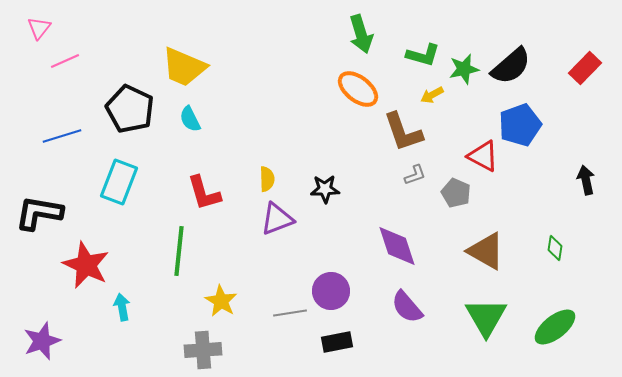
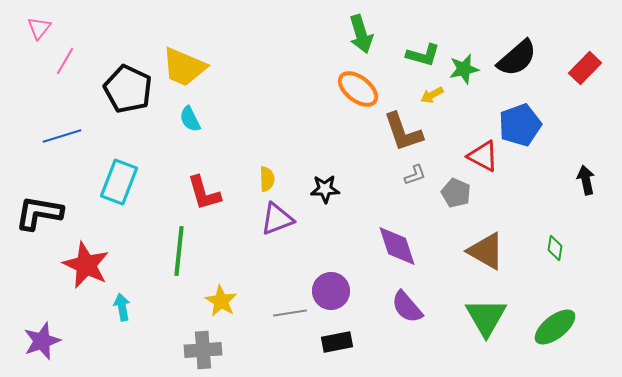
pink line: rotated 36 degrees counterclockwise
black semicircle: moved 6 px right, 8 px up
black pentagon: moved 2 px left, 20 px up
